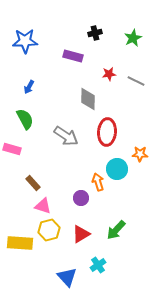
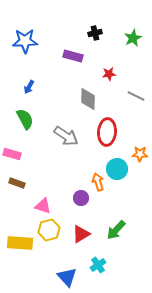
gray line: moved 15 px down
pink rectangle: moved 5 px down
brown rectangle: moved 16 px left; rotated 28 degrees counterclockwise
